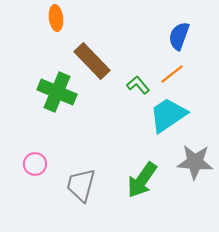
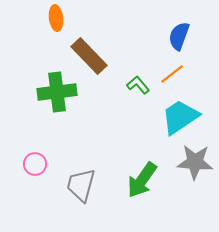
brown rectangle: moved 3 px left, 5 px up
green cross: rotated 30 degrees counterclockwise
cyan trapezoid: moved 12 px right, 2 px down
